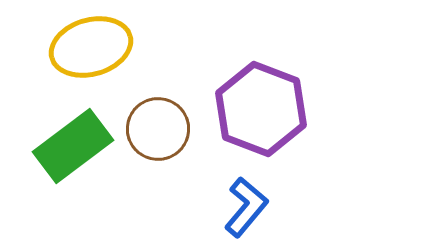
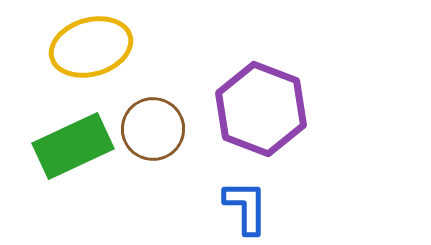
brown circle: moved 5 px left
green rectangle: rotated 12 degrees clockwise
blue L-shape: rotated 40 degrees counterclockwise
